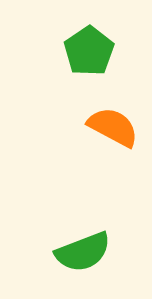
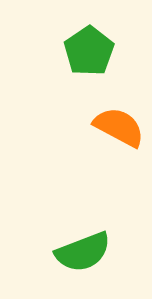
orange semicircle: moved 6 px right
